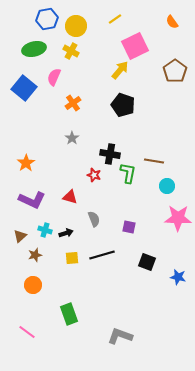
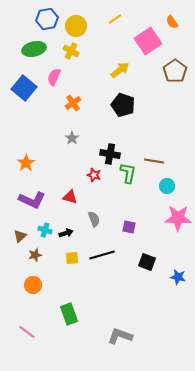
pink square: moved 13 px right, 5 px up; rotated 8 degrees counterclockwise
yellow arrow: rotated 12 degrees clockwise
